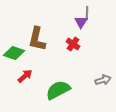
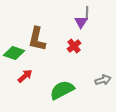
red cross: moved 1 px right, 2 px down; rotated 16 degrees clockwise
green semicircle: moved 4 px right
